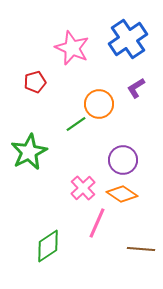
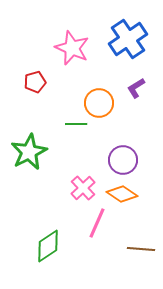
orange circle: moved 1 px up
green line: rotated 35 degrees clockwise
